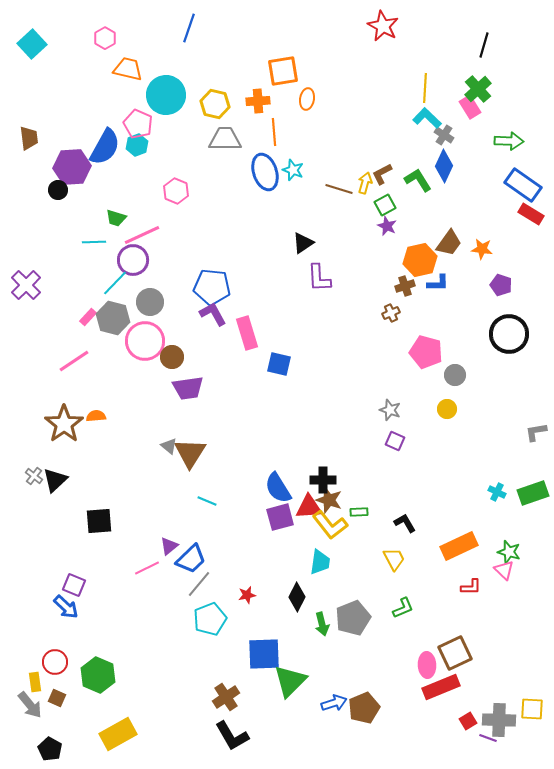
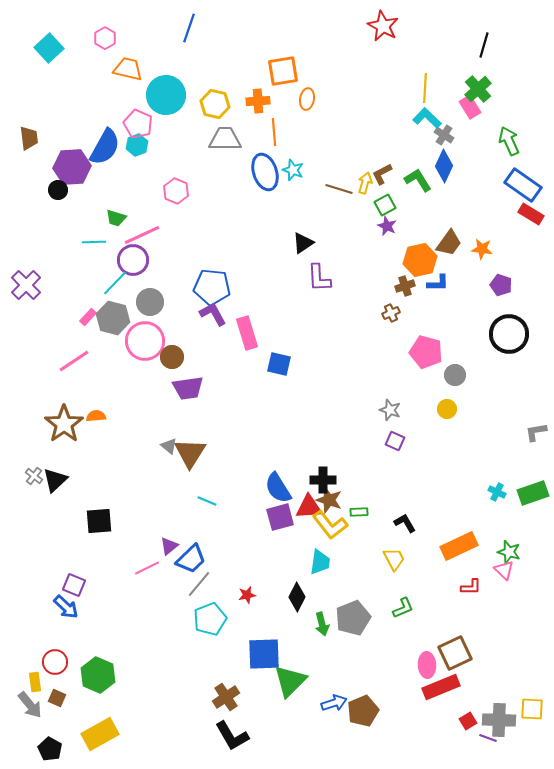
cyan square at (32, 44): moved 17 px right, 4 px down
green arrow at (509, 141): rotated 116 degrees counterclockwise
brown pentagon at (364, 708): moved 1 px left, 3 px down
yellow rectangle at (118, 734): moved 18 px left
